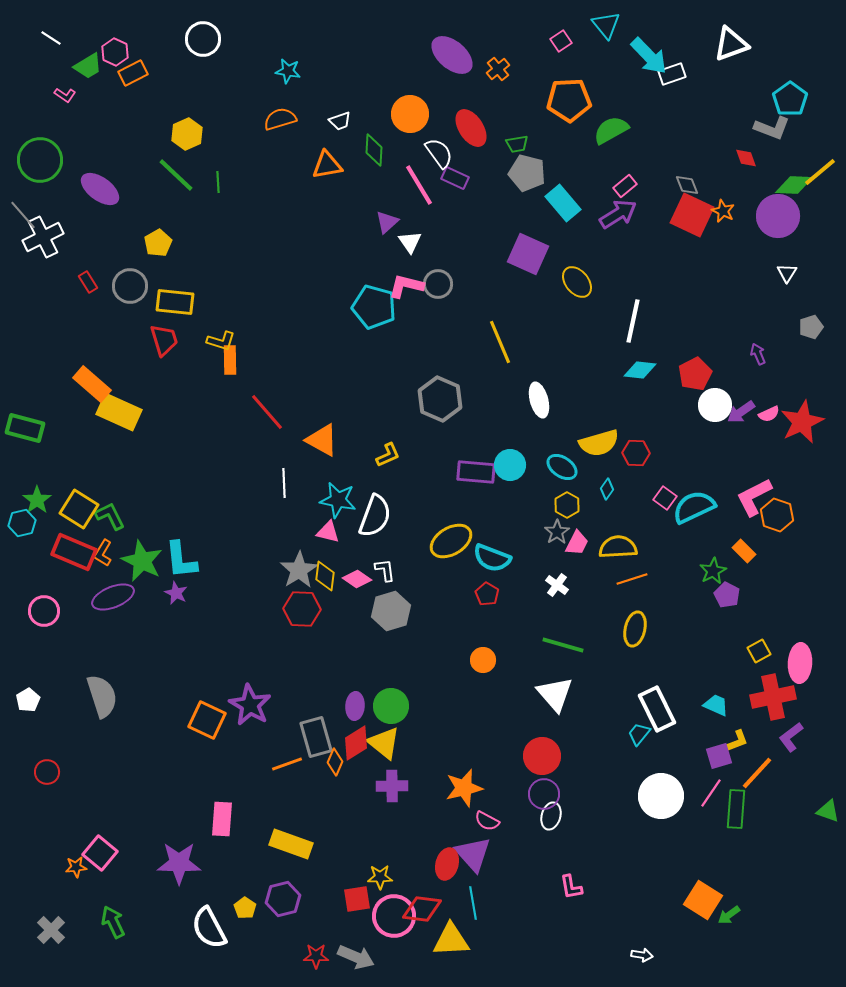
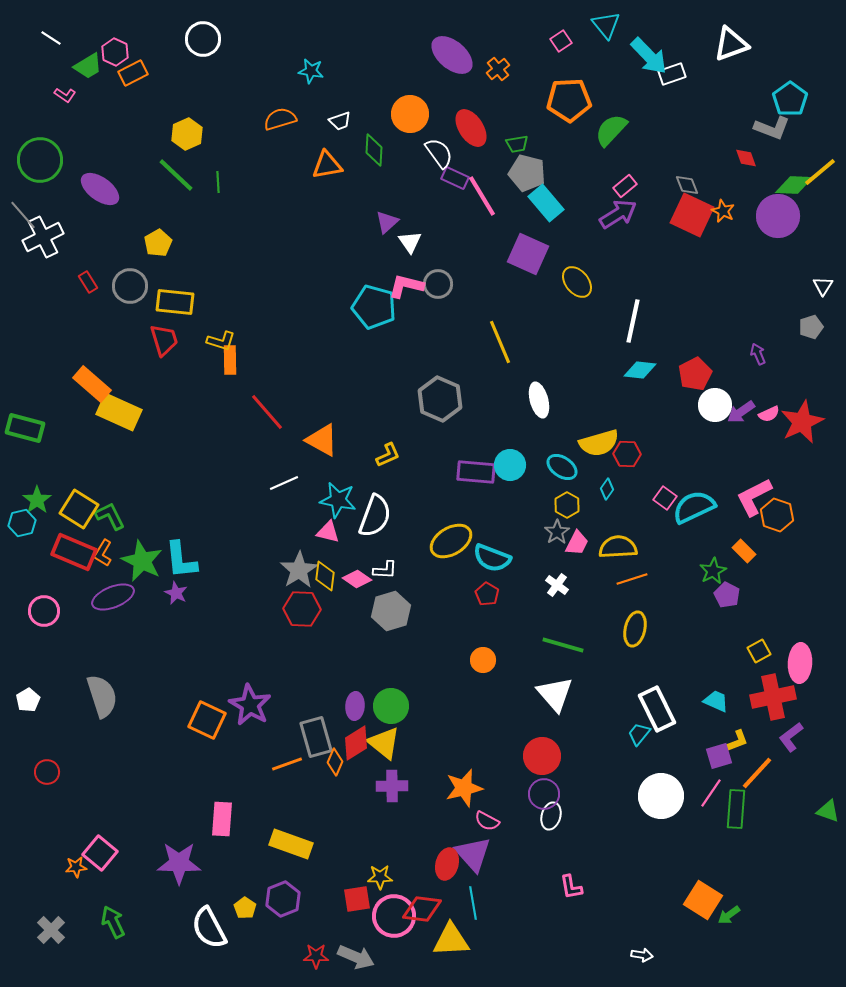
cyan star at (288, 71): moved 23 px right
green semicircle at (611, 130): rotated 18 degrees counterclockwise
pink line at (419, 185): moved 63 px right, 11 px down
cyan rectangle at (563, 203): moved 17 px left
white triangle at (787, 273): moved 36 px right, 13 px down
red hexagon at (636, 453): moved 9 px left, 1 px down
white line at (284, 483): rotated 68 degrees clockwise
white L-shape at (385, 570): rotated 100 degrees clockwise
cyan trapezoid at (716, 705): moved 4 px up
purple hexagon at (283, 899): rotated 8 degrees counterclockwise
